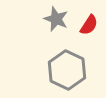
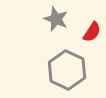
red semicircle: moved 3 px right, 7 px down
